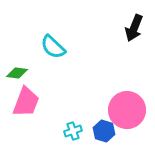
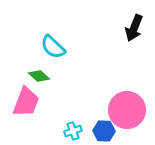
green diamond: moved 22 px right, 3 px down; rotated 35 degrees clockwise
blue hexagon: rotated 15 degrees counterclockwise
